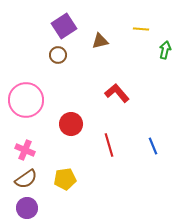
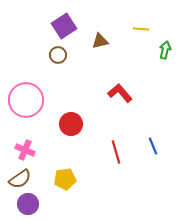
red L-shape: moved 3 px right
red line: moved 7 px right, 7 px down
brown semicircle: moved 6 px left
purple circle: moved 1 px right, 4 px up
